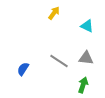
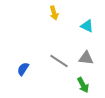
yellow arrow: rotated 128 degrees clockwise
green arrow: rotated 133 degrees clockwise
